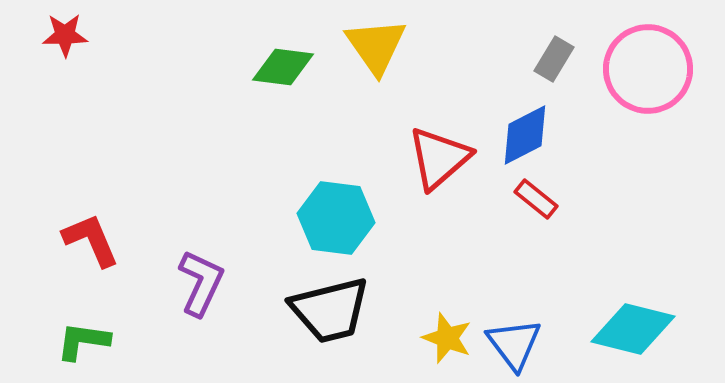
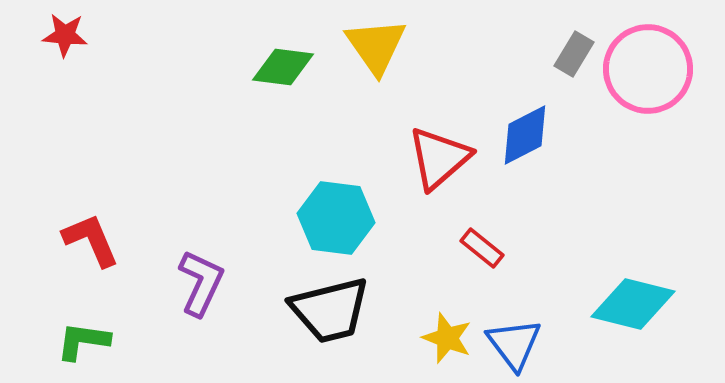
red star: rotated 6 degrees clockwise
gray rectangle: moved 20 px right, 5 px up
red rectangle: moved 54 px left, 49 px down
cyan diamond: moved 25 px up
